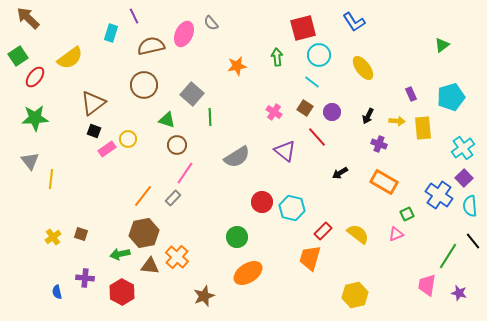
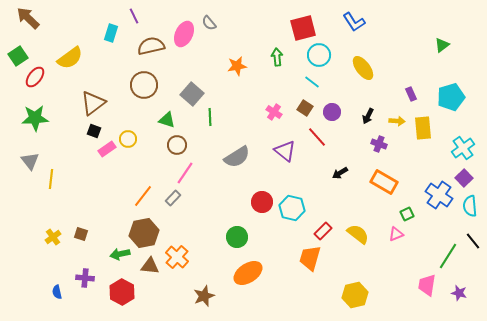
gray semicircle at (211, 23): moved 2 px left
